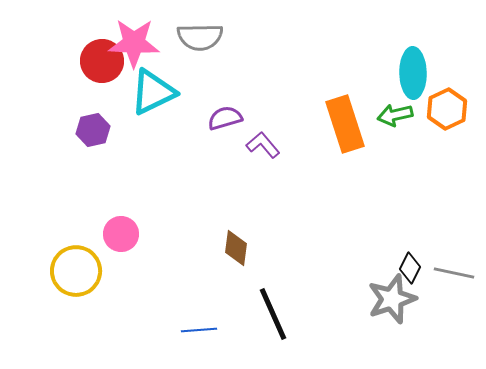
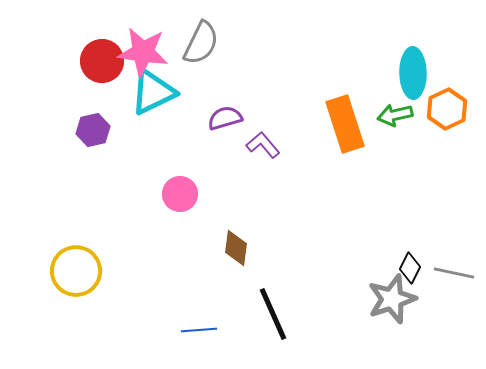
gray semicircle: moved 1 px right, 6 px down; rotated 63 degrees counterclockwise
pink star: moved 9 px right, 9 px down; rotated 6 degrees clockwise
pink circle: moved 59 px right, 40 px up
